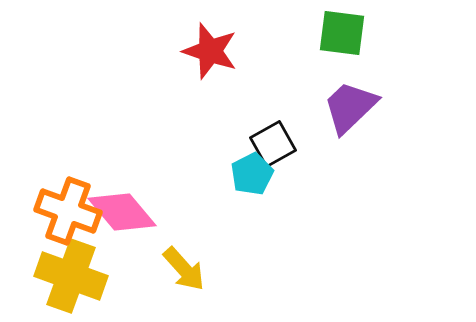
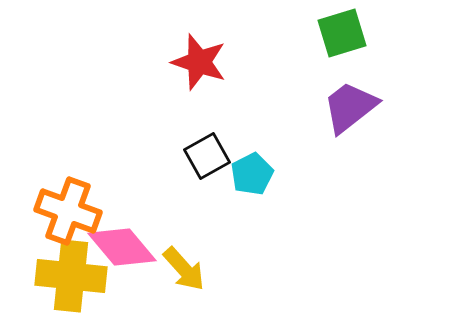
green square: rotated 24 degrees counterclockwise
red star: moved 11 px left, 11 px down
purple trapezoid: rotated 6 degrees clockwise
black square: moved 66 px left, 12 px down
pink diamond: moved 35 px down
yellow cross: rotated 14 degrees counterclockwise
